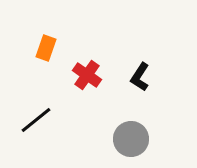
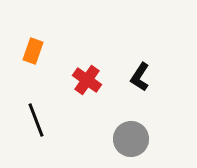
orange rectangle: moved 13 px left, 3 px down
red cross: moved 5 px down
black line: rotated 72 degrees counterclockwise
